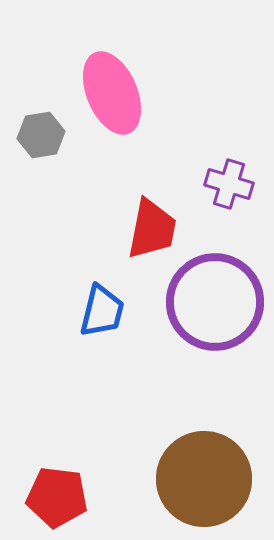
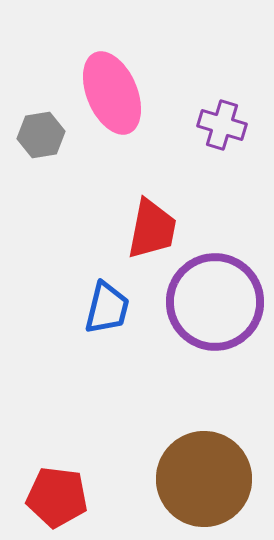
purple cross: moved 7 px left, 59 px up
blue trapezoid: moved 5 px right, 3 px up
